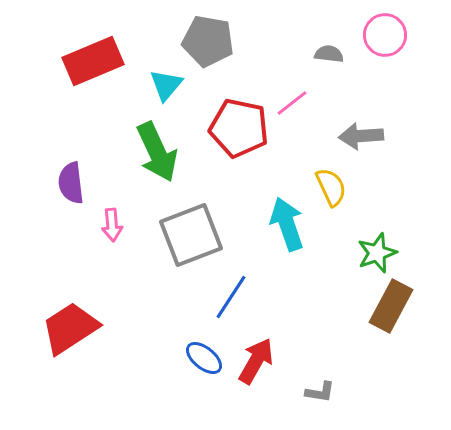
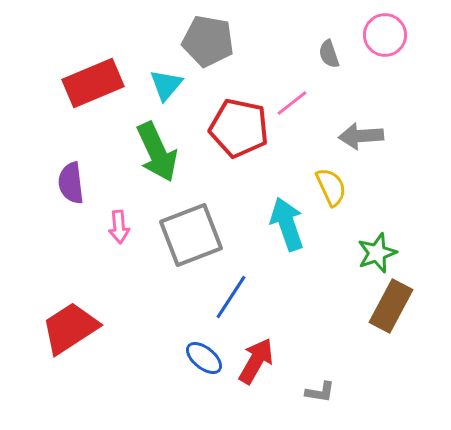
gray semicircle: rotated 116 degrees counterclockwise
red rectangle: moved 22 px down
pink arrow: moved 7 px right, 2 px down
